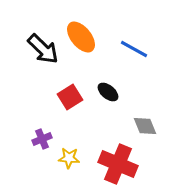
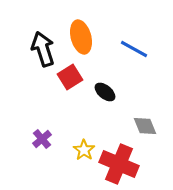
orange ellipse: rotated 24 degrees clockwise
black arrow: rotated 152 degrees counterclockwise
black ellipse: moved 3 px left
red square: moved 20 px up
purple cross: rotated 18 degrees counterclockwise
yellow star: moved 15 px right, 8 px up; rotated 30 degrees clockwise
red cross: moved 1 px right
